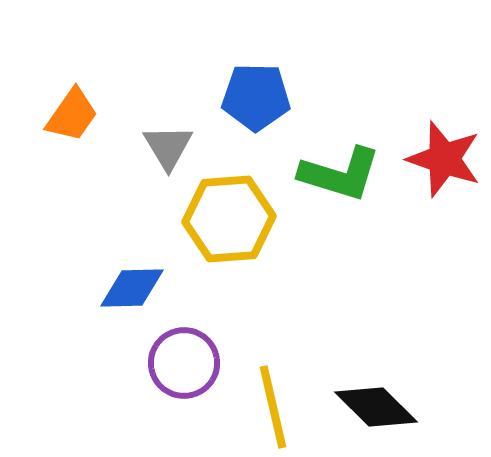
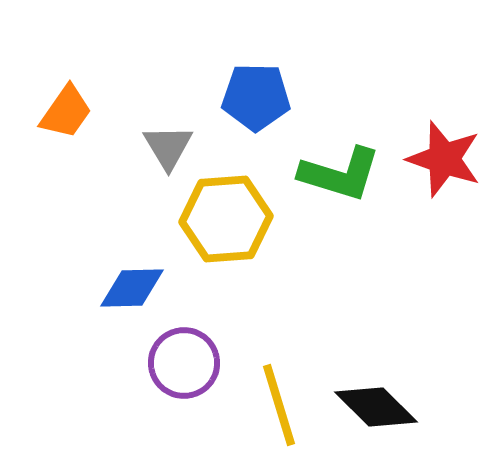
orange trapezoid: moved 6 px left, 3 px up
yellow hexagon: moved 3 px left
yellow line: moved 6 px right, 2 px up; rotated 4 degrees counterclockwise
